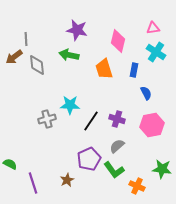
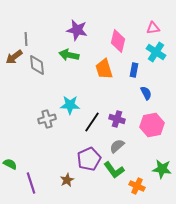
black line: moved 1 px right, 1 px down
purple line: moved 2 px left
